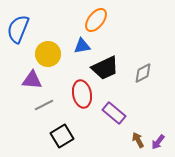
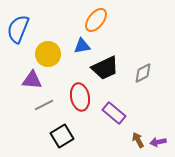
red ellipse: moved 2 px left, 3 px down
purple arrow: rotated 42 degrees clockwise
